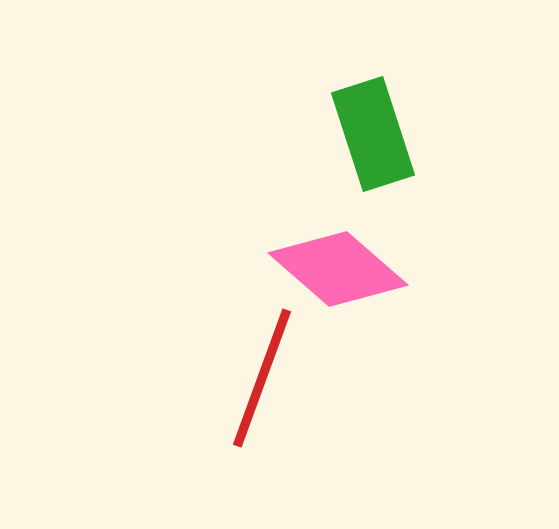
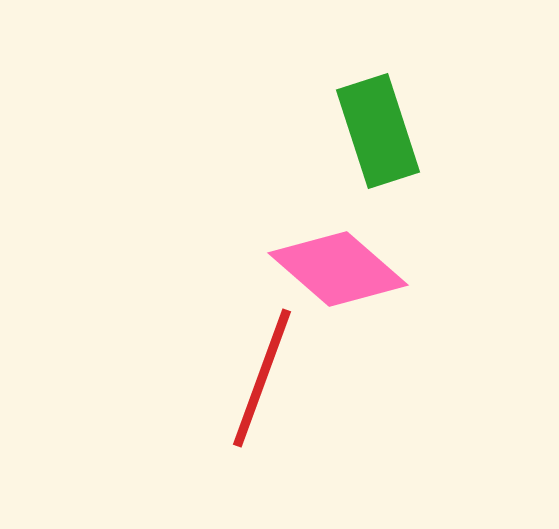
green rectangle: moved 5 px right, 3 px up
